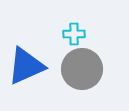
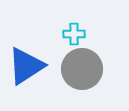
blue triangle: rotated 9 degrees counterclockwise
